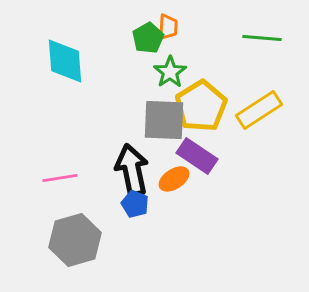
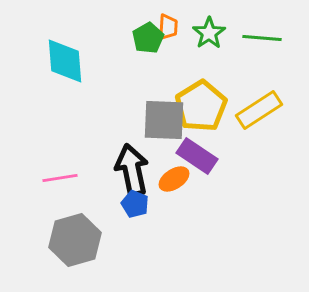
green star: moved 39 px right, 39 px up
